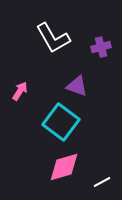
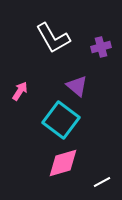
purple triangle: rotated 20 degrees clockwise
cyan square: moved 2 px up
pink diamond: moved 1 px left, 4 px up
